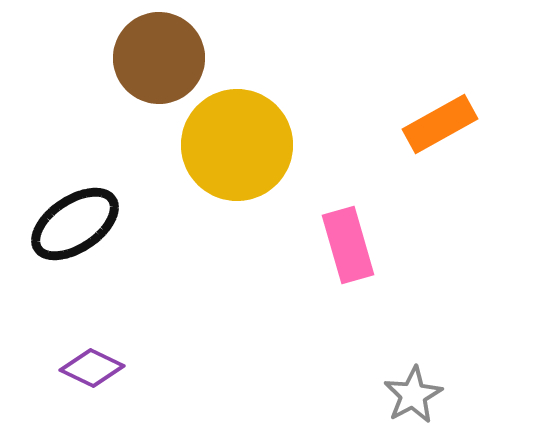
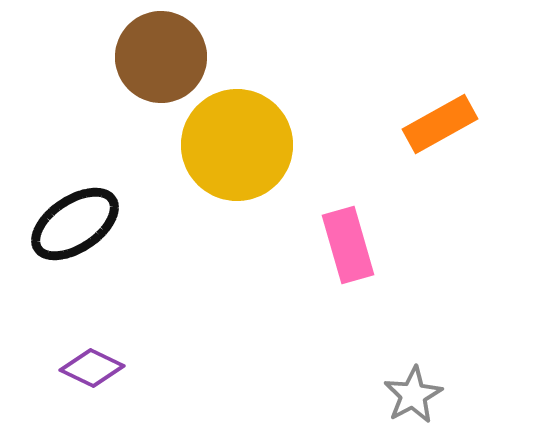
brown circle: moved 2 px right, 1 px up
